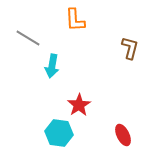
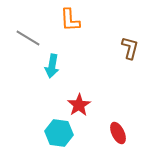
orange L-shape: moved 5 px left
red ellipse: moved 5 px left, 2 px up
